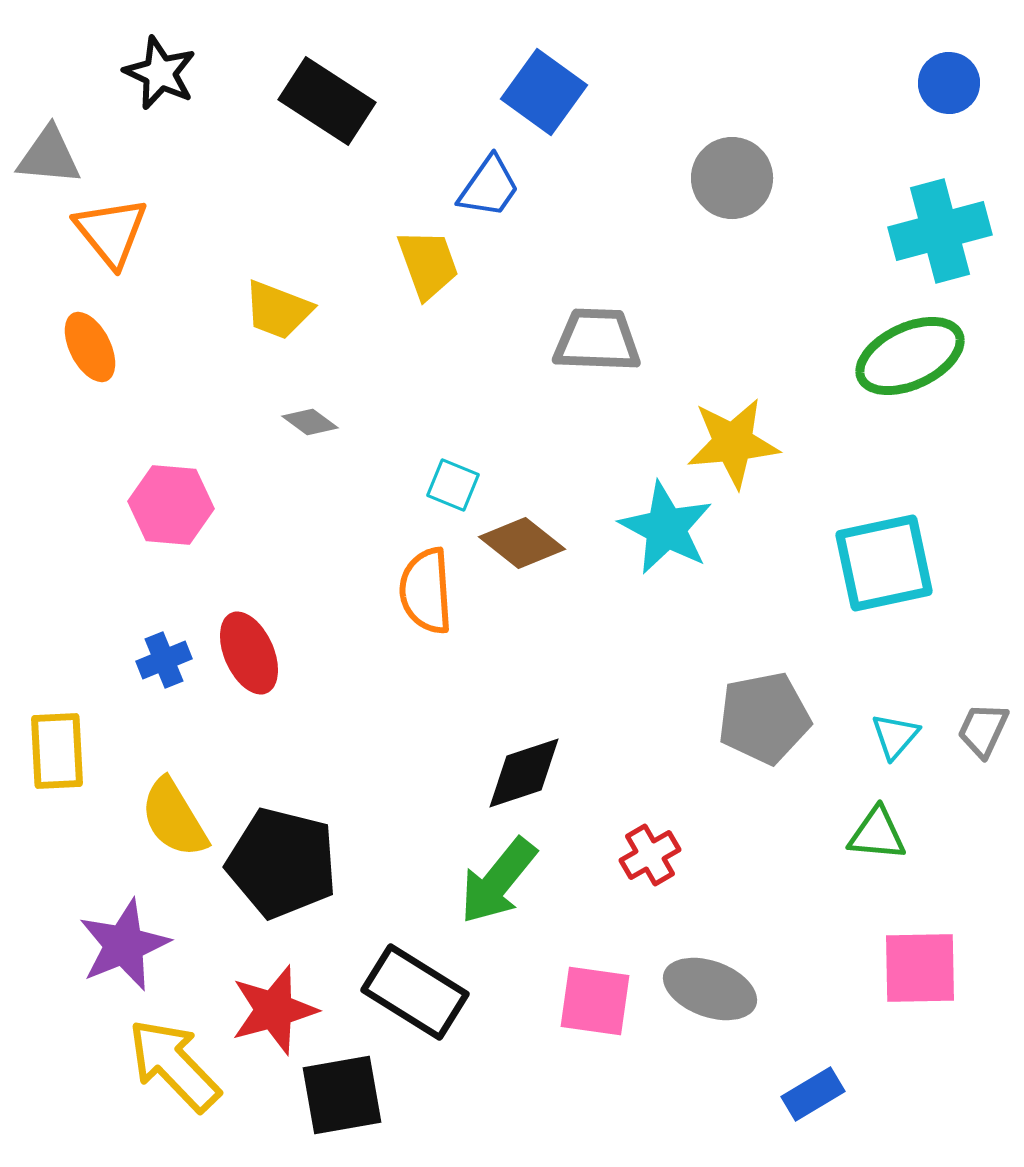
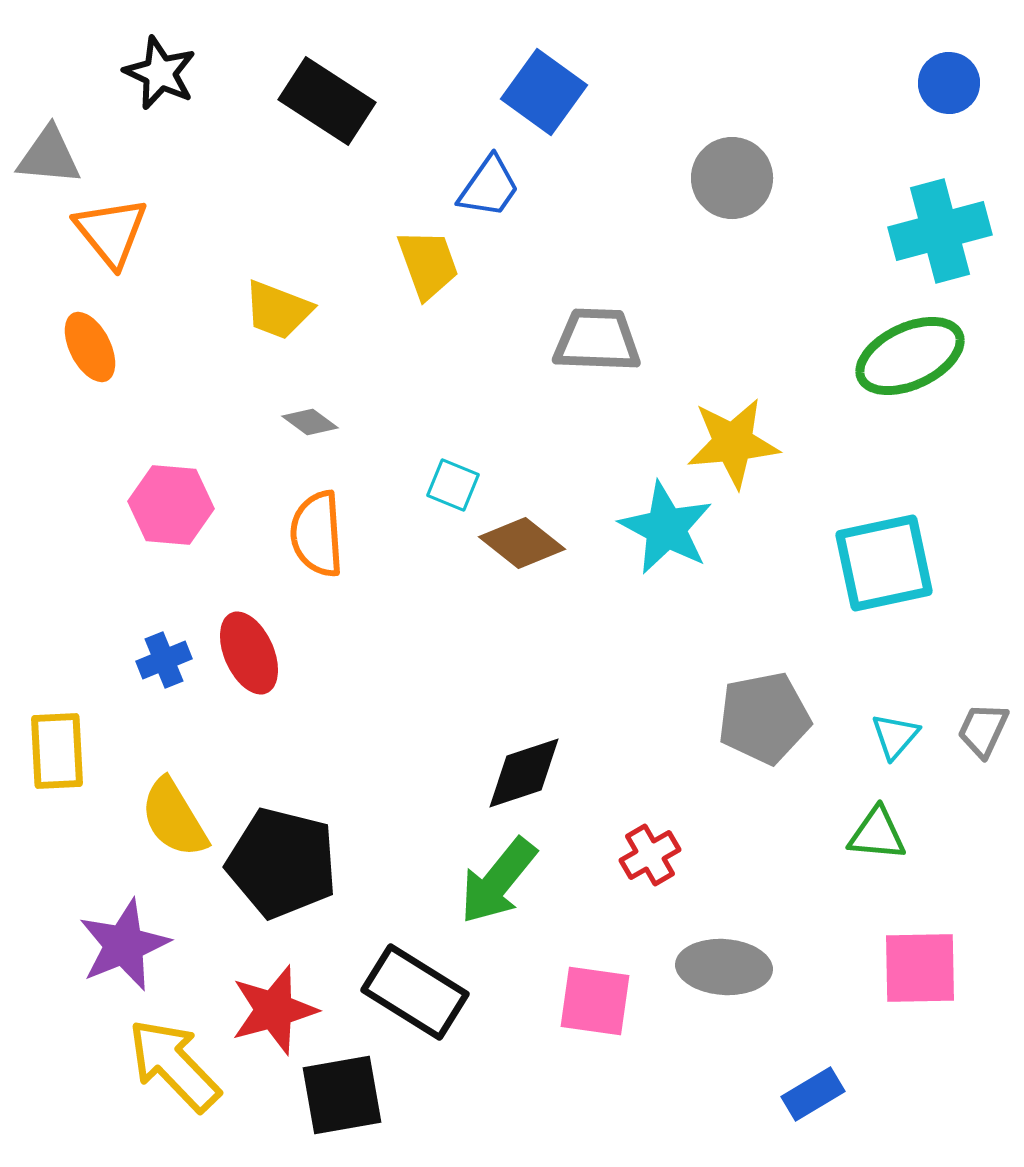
orange semicircle at (426, 591): moved 109 px left, 57 px up
gray ellipse at (710, 989): moved 14 px right, 22 px up; rotated 16 degrees counterclockwise
